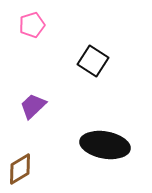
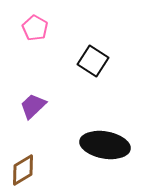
pink pentagon: moved 3 px right, 3 px down; rotated 25 degrees counterclockwise
brown diamond: moved 3 px right, 1 px down
